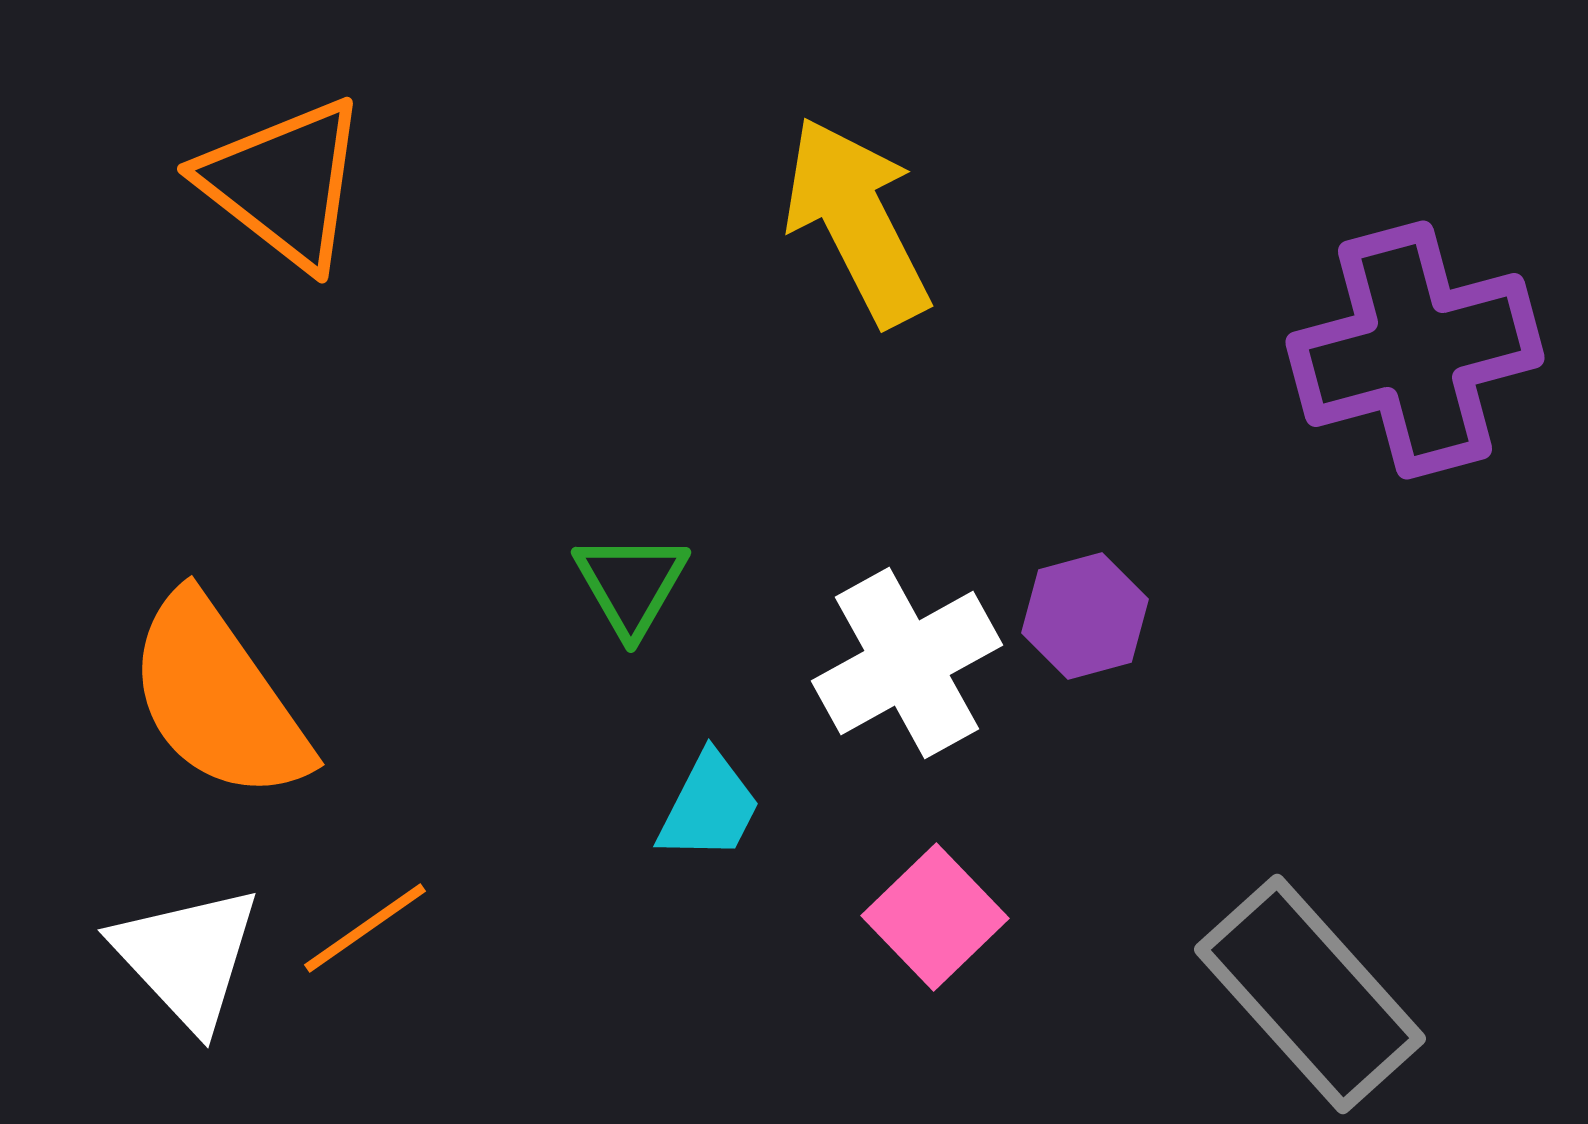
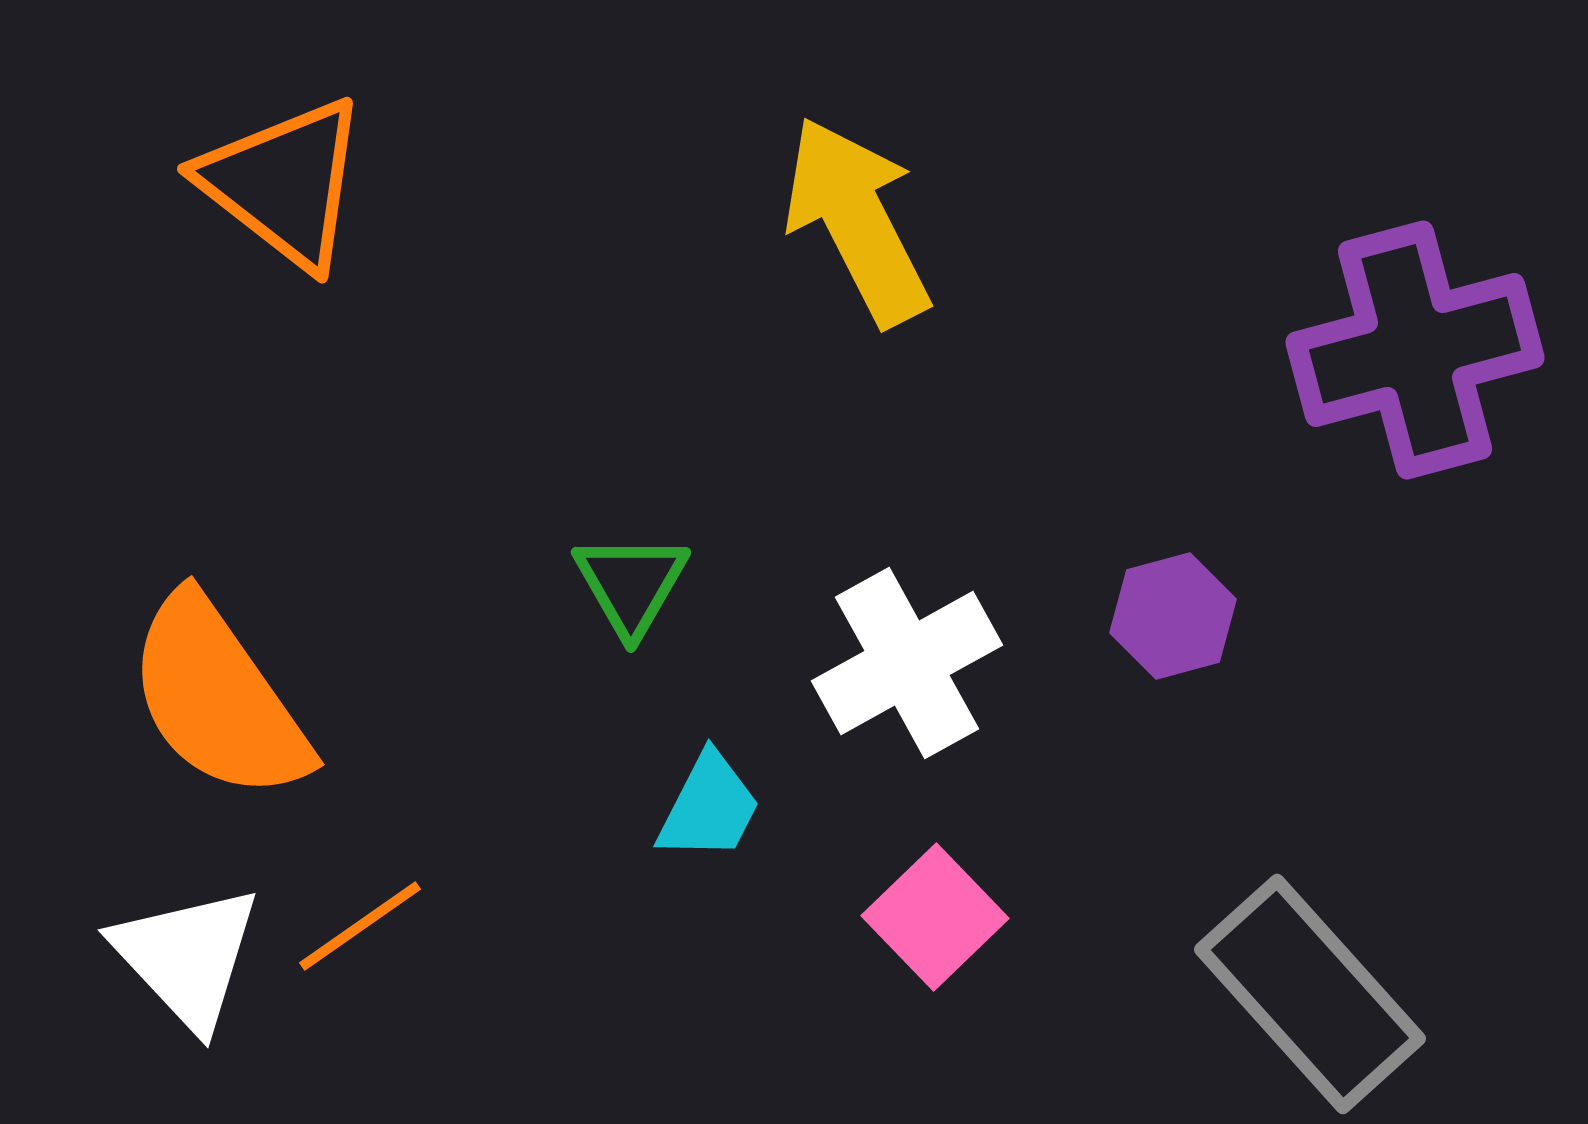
purple hexagon: moved 88 px right
orange line: moved 5 px left, 2 px up
